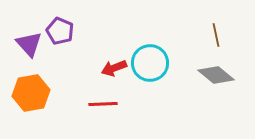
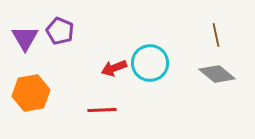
purple triangle: moved 4 px left, 6 px up; rotated 12 degrees clockwise
gray diamond: moved 1 px right, 1 px up
red line: moved 1 px left, 6 px down
